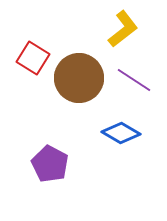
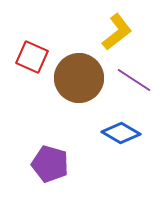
yellow L-shape: moved 6 px left, 3 px down
red square: moved 1 px left, 1 px up; rotated 8 degrees counterclockwise
purple pentagon: rotated 12 degrees counterclockwise
